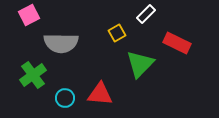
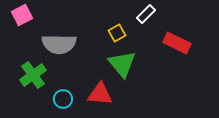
pink square: moved 7 px left
gray semicircle: moved 2 px left, 1 px down
green triangle: moved 18 px left; rotated 24 degrees counterclockwise
cyan circle: moved 2 px left, 1 px down
